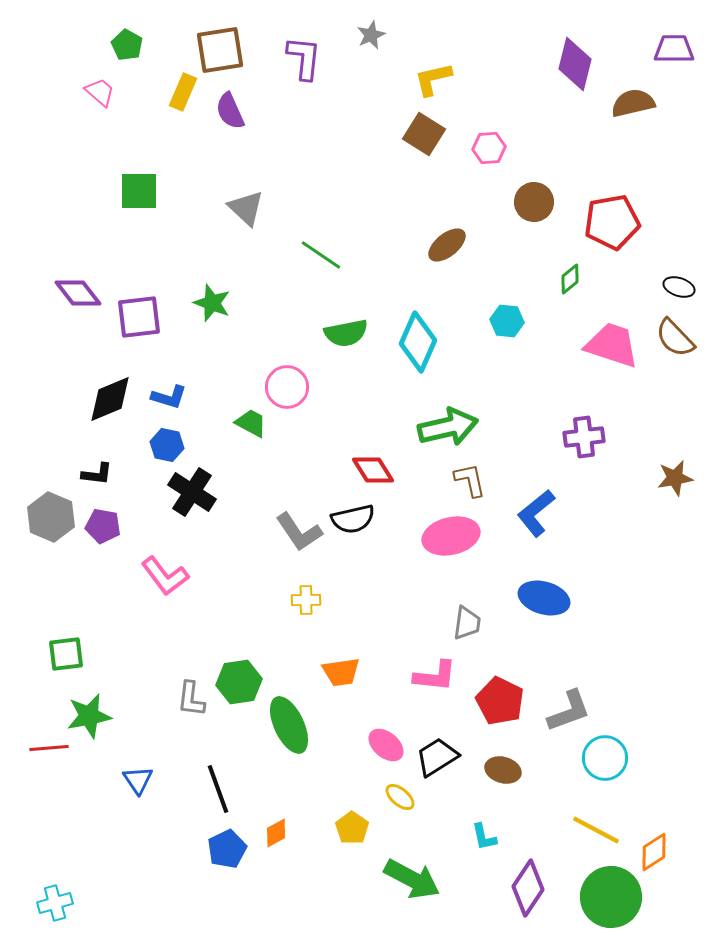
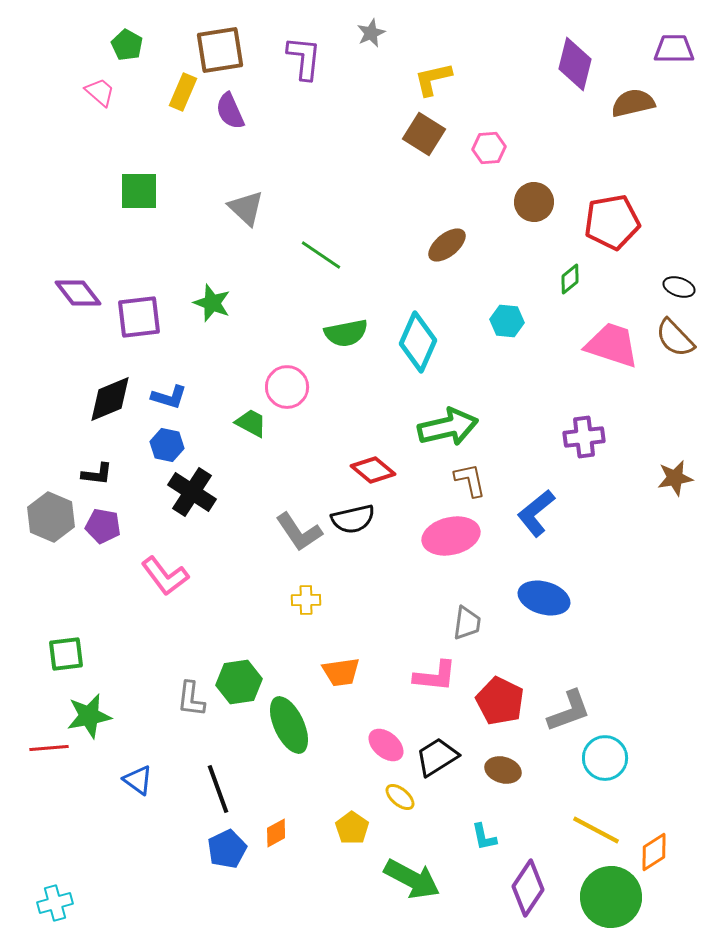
gray star at (371, 35): moved 2 px up
red diamond at (373, 470): rotated 18 degrees counterclockwise
blue triangle at (138, 780): rotated 20 degrees counterclockwise
